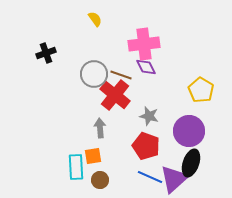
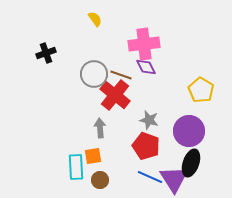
gray star: moved 4 px down
purple triangle: rotated 20 degrees counterclockwise
